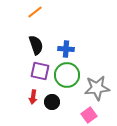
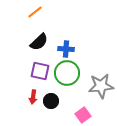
black semicircle: moved 3 px right, 3 px up; rotated 66 degrees clockwise
green circle: moved 2 px up
gray star: moved 4 px right, 2 px up
black circle: moved 1 px left, 1 px up
pink square: moved 6 px left
